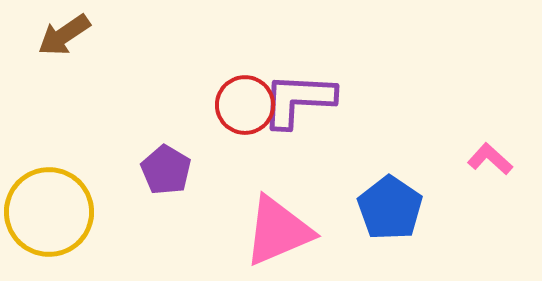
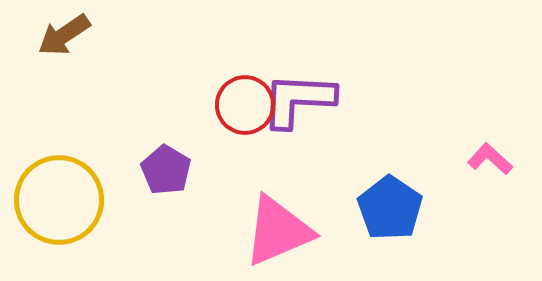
yellow circle: moved 10 px right, 12 px up
